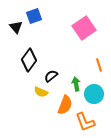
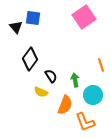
blue square: moved 1 px left, 2 px down; rotated 28 degrees clockwise
pink square: moved 11 px up
black diamond: moved 1 px right, 1 px up
orange line: moved 2 px right
black semicircle: rotated 96 degrees clockwise
green arrow: moved 1 px left, 4 px up
cyan circle: moved 1 px left, 1 px down
